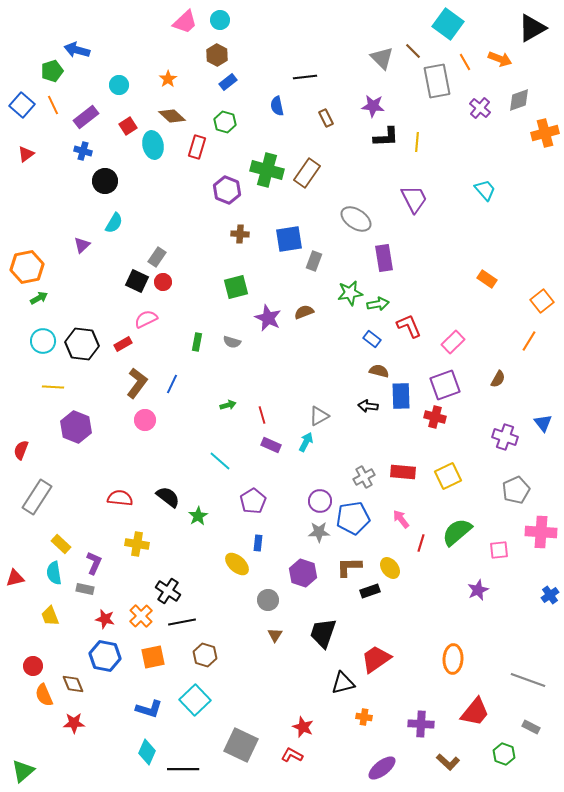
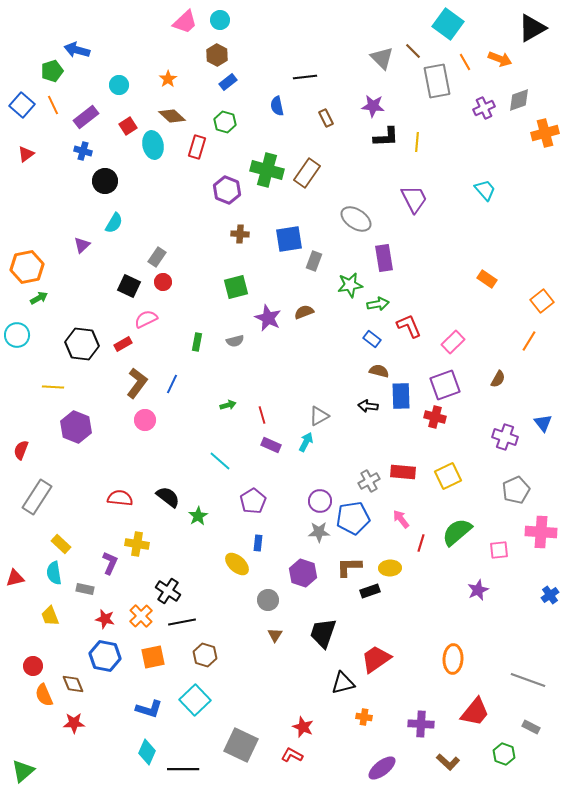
purple cross at (480, 108): moved 4 px right; rotated 25 degrees clockwise
black square at (137, 281): moved 8 px left, 5 px down
green star at (350, 293): moved 8 px up
cyan circle at (43, 341): moved 26 px left, 6 px up
gray semicircle at (232, 342): moved 3 px right, 1 px up; rotated 30 degrees counterclockwise
gray cross at (364, 477): moved 5 px right, 4 px down
purple L-shape at (94, 563): moved 16 px right
yellow ellipse at (390, 568): rotated 55 degrees counterclockwise
